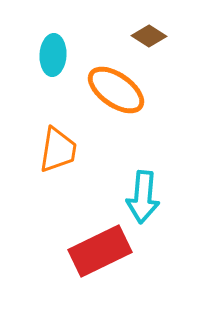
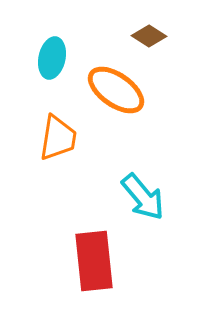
cyan ellipse: moved 1 px left, 3 px down; rotated 9 degrees clockwise
orange trapezoid: moved 12 px up
cyan arrow: rotated 45 degrees counterclockwise
red rectangle: moved 6 px left, 10 px down; rotated 70 degrees counterclockwise
